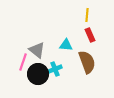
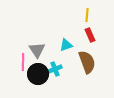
cyan triangle: rotated 24 degrees counterclockwise
gray triangle: rotated 18 degrees clockwise
pink line: rotated 18 degrees counterclockwise
